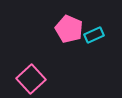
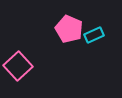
pink square: moved 13 px left, 13 px up
